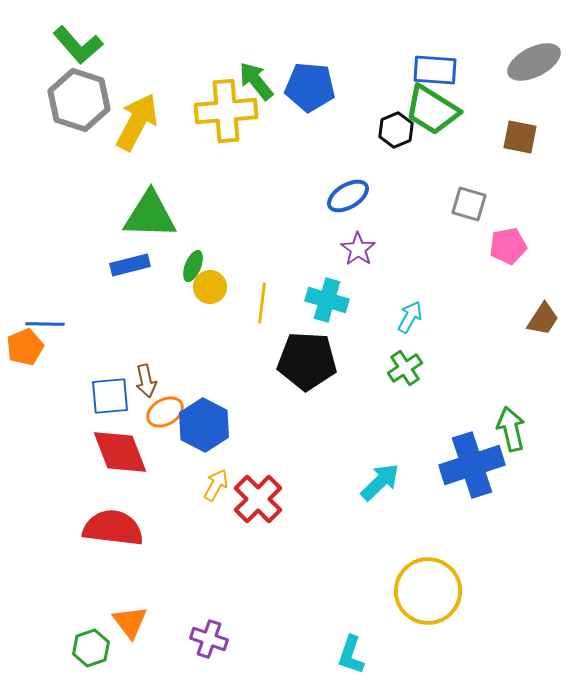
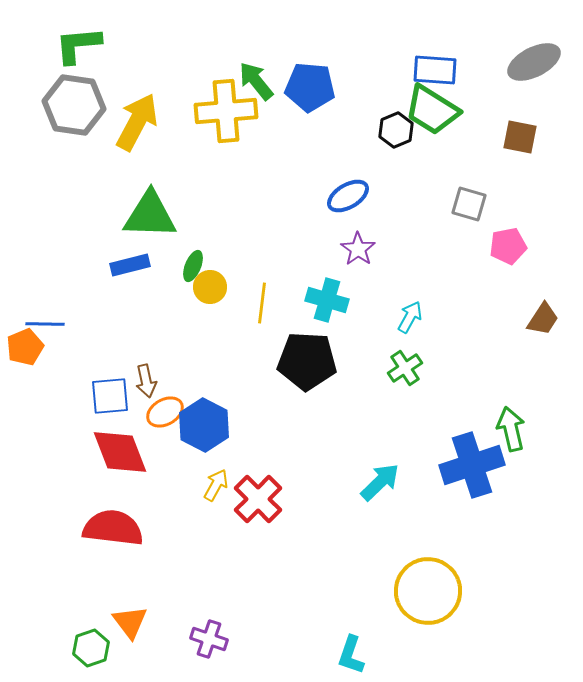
green L-shape at (78, 45): rotated 126 degrees clockwise
gray hexagon at (79, 100): moved 5 px left, 5 px down; rotated 10 degrees counterclockwise
